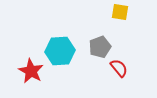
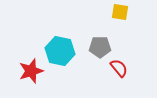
gray pentagon: rotated 20 degrees clockwise
cyan hexagon: rotated 16 degrees clockwise
red star: rotated 25 degrees clockwise
